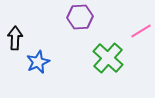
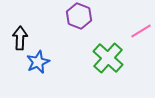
purple hexagon: moved 1 px left, 1 px up; rotated 25 degrees clockwise
black arrow: moved 5 px right
